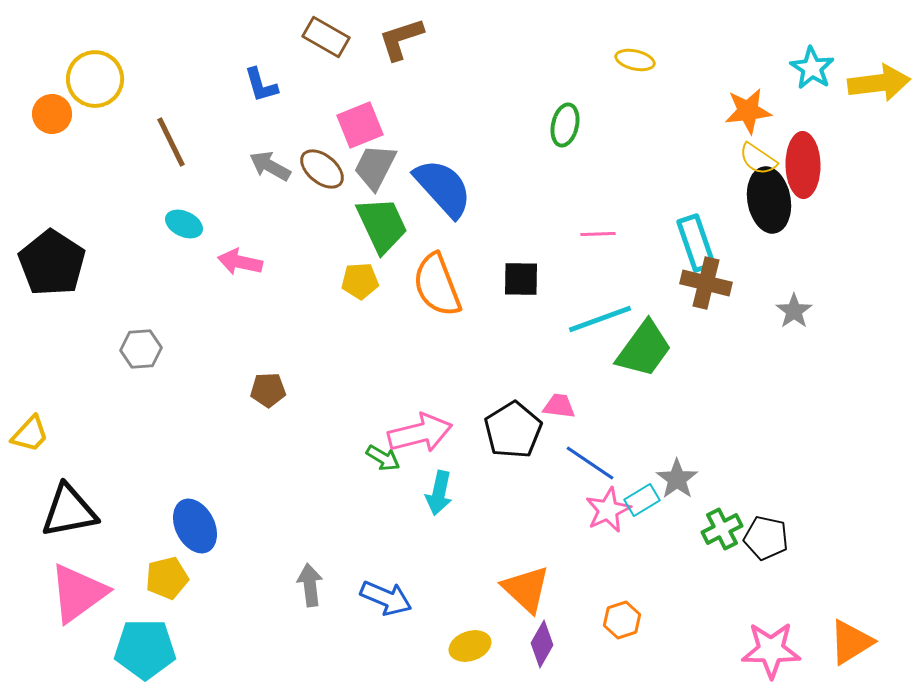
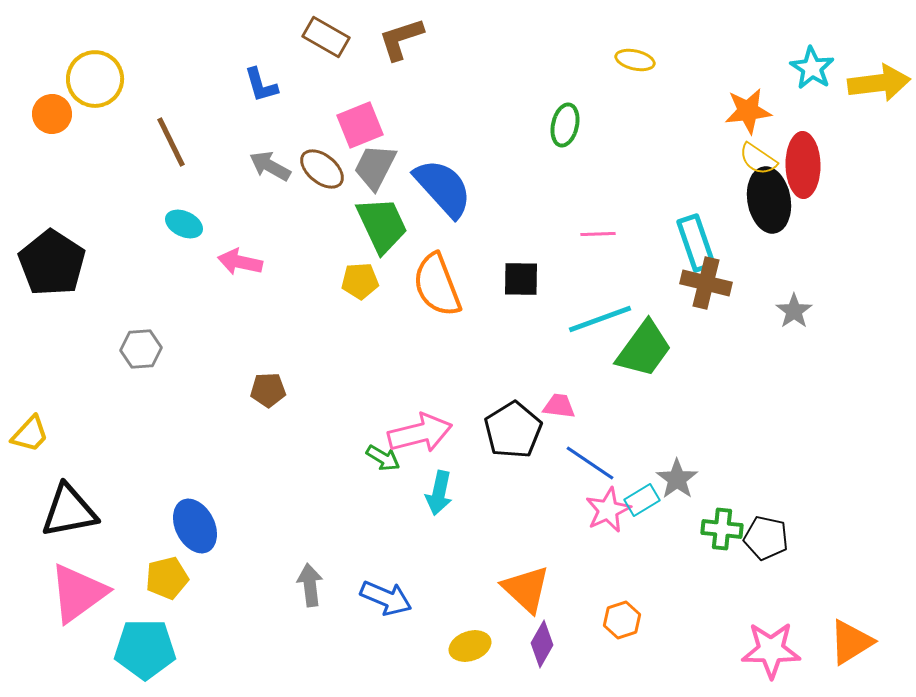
green cross at (722, 529): rotated 33 degrees clockwise
